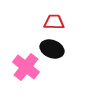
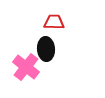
black ellipse: moved 6 px left; rotated 65 degrees clockwise
